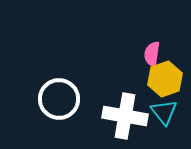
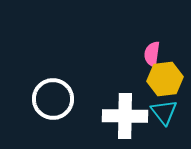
yellow hexagon: rotated 12 degrees clockwise
white circle: moved 6 px left
white cross: rotated 9 degrees counterclockwise
